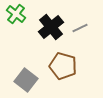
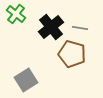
gray line: rotated 35 degrees clockwise
brown pentagon: moved 9 px right, 12 px up
gray square: rotated 20 degrees clockwise
